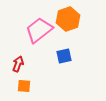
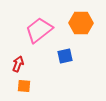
orange hexagon: moved 13 px right, 4 px down; rotated 20 degrees clockwise
blue square: moved 1 px right
